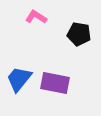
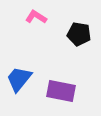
purple rectangle: moved 6 px right, 8 px down
